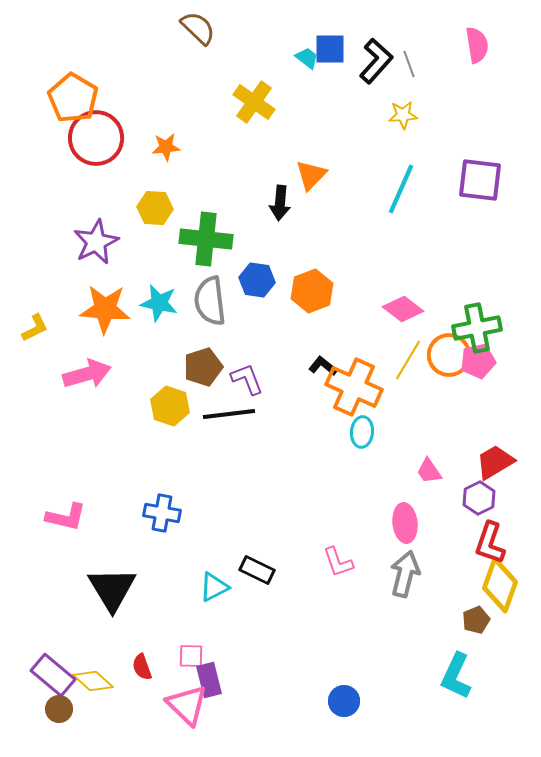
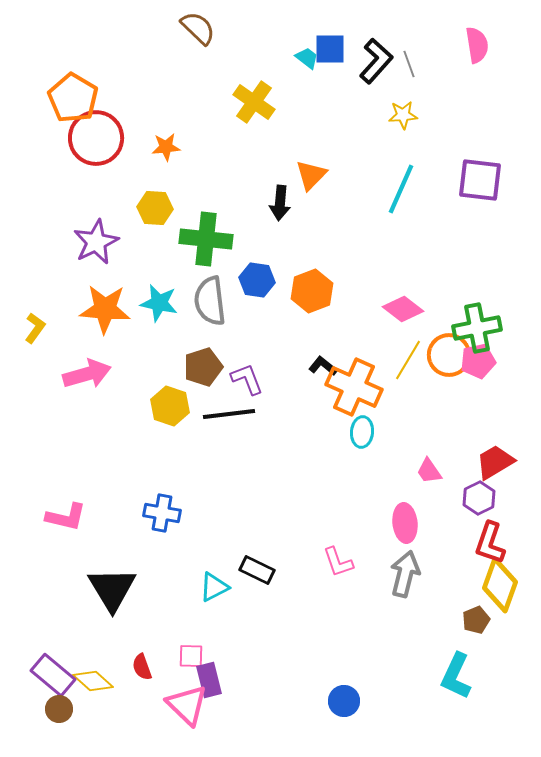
yellow L-shape at (35, 328): rotated 28 degrees counterclockwise
